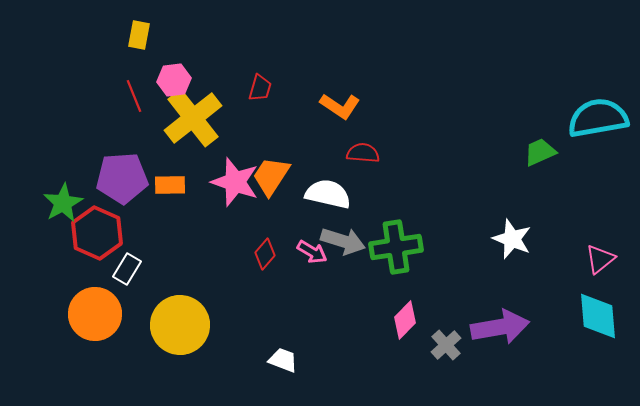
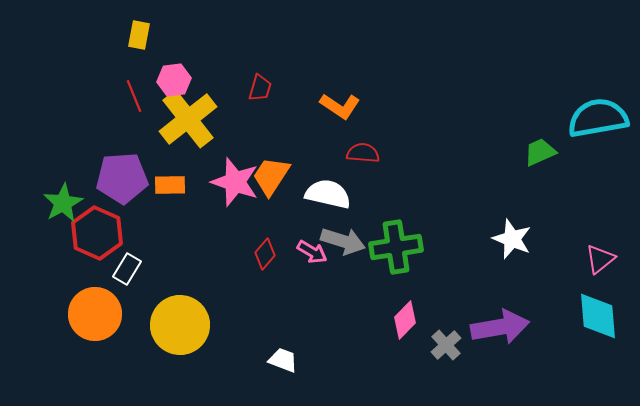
yellow cross: moved 5 px left, 1 px down
